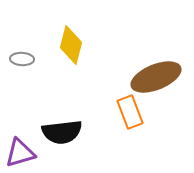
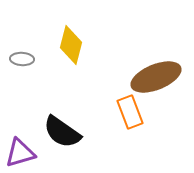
black semicircle: rotated 42 degrees clockwise
